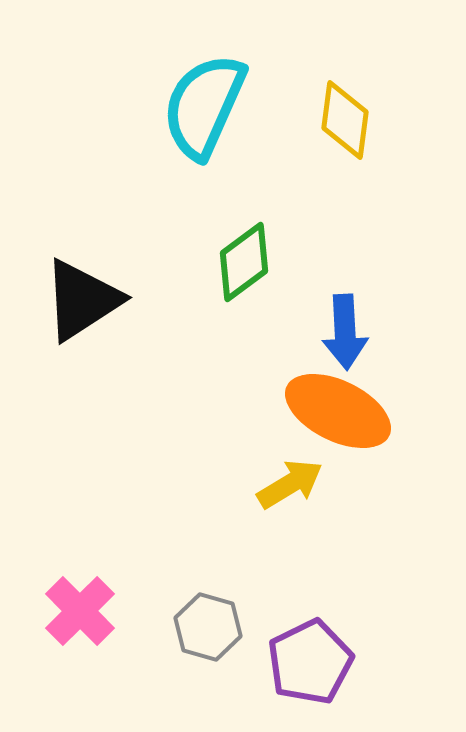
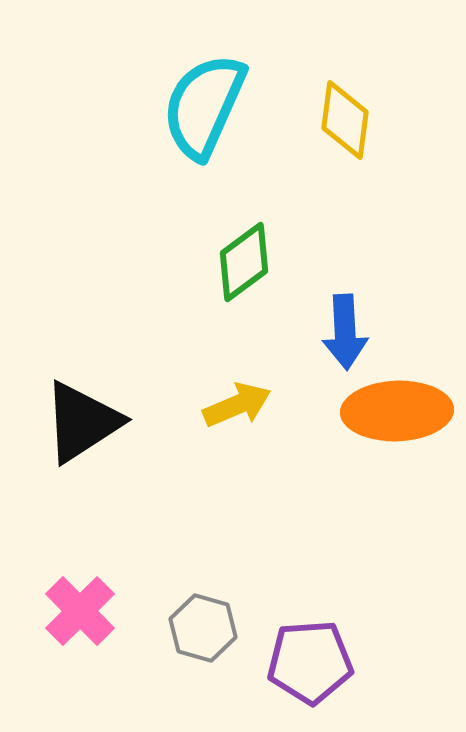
black triangle: moved 122 px down
orange ellipse: moved 59 px right; rotated 28 degrees counterclockwise
yellow arrow: moved 53 px left, 79 px up; rotated 8 degrees clockwise
gray hexagon: moved 5 px left, 1 px down
purple pentagon: rotated 22 degrees clockwise
